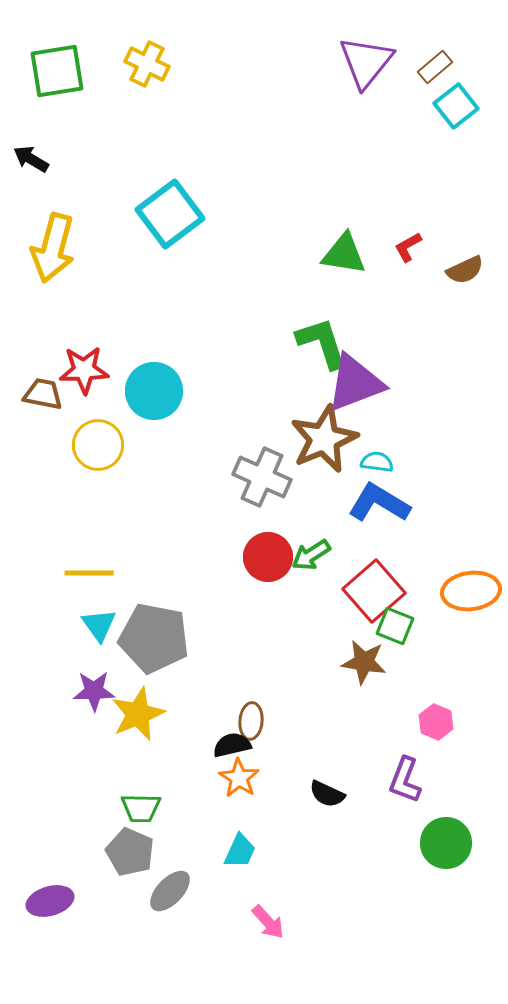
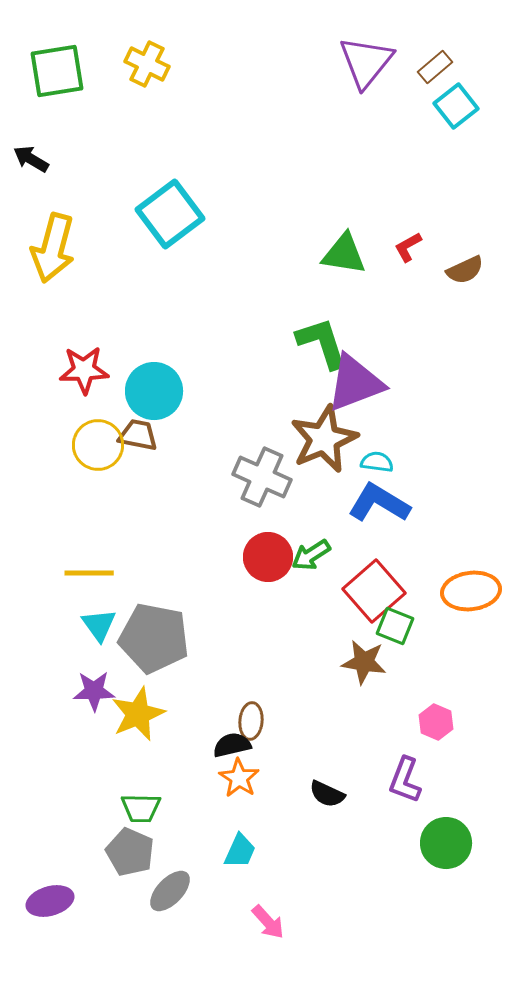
brown trapezoid at (43, 394): moved 95 px right, 41 px down
